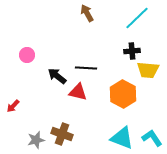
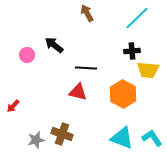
black arrow: moved 3 px left, 31 px up
